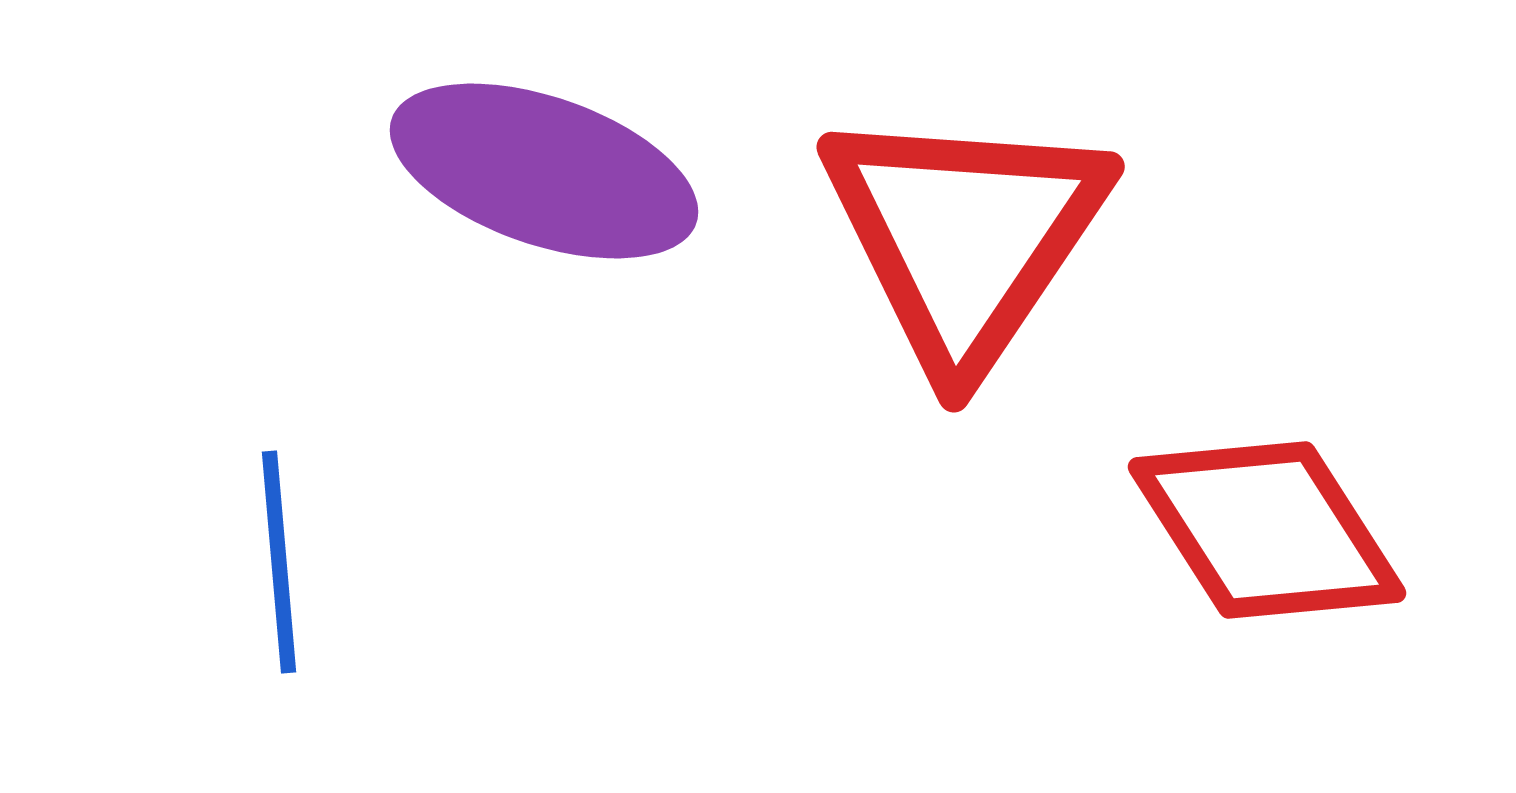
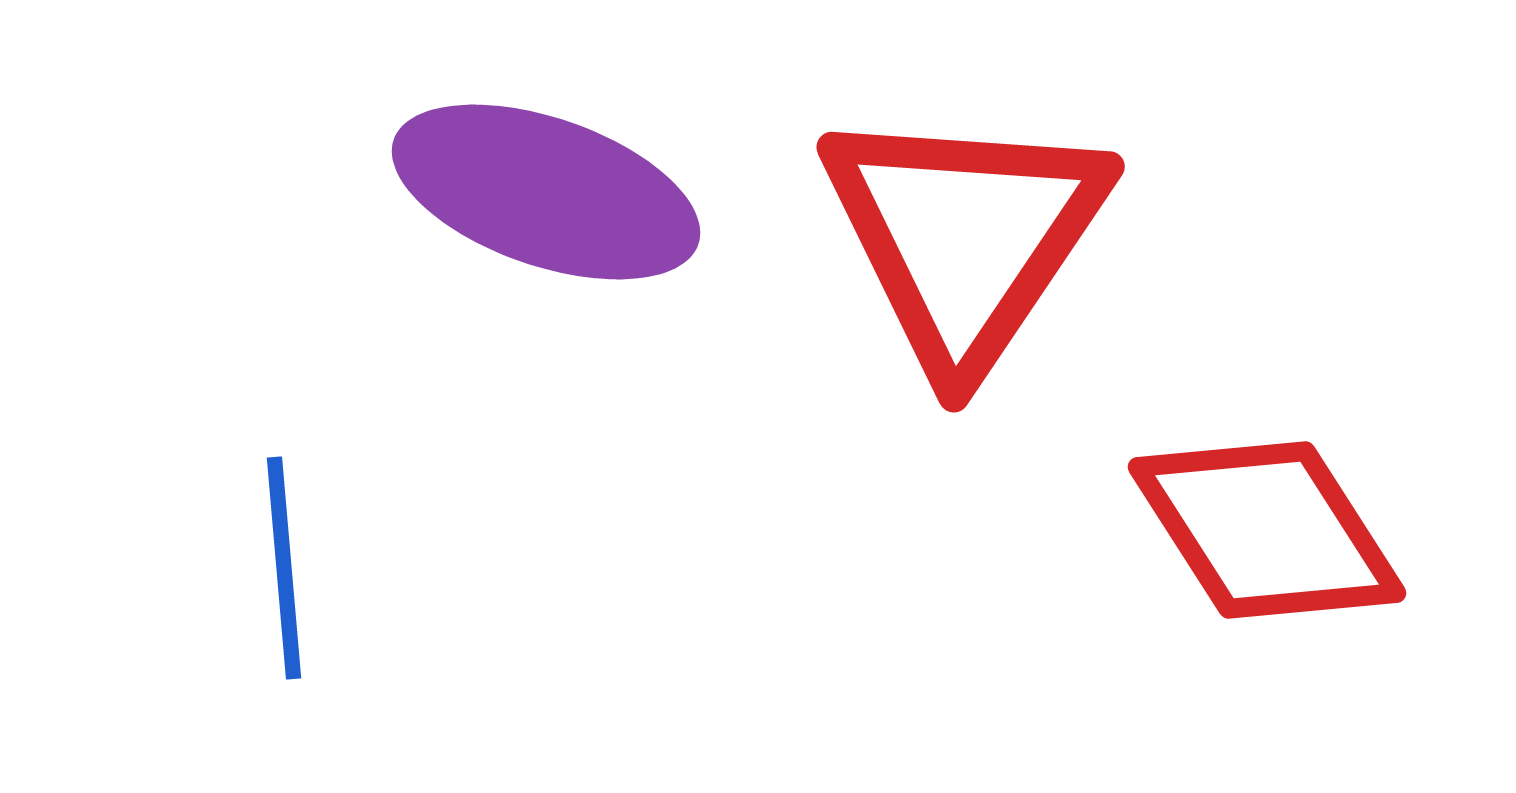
purple ellipse: moved 2 px right, 21 px down
blue line: moved 5 px right, 6 px down
